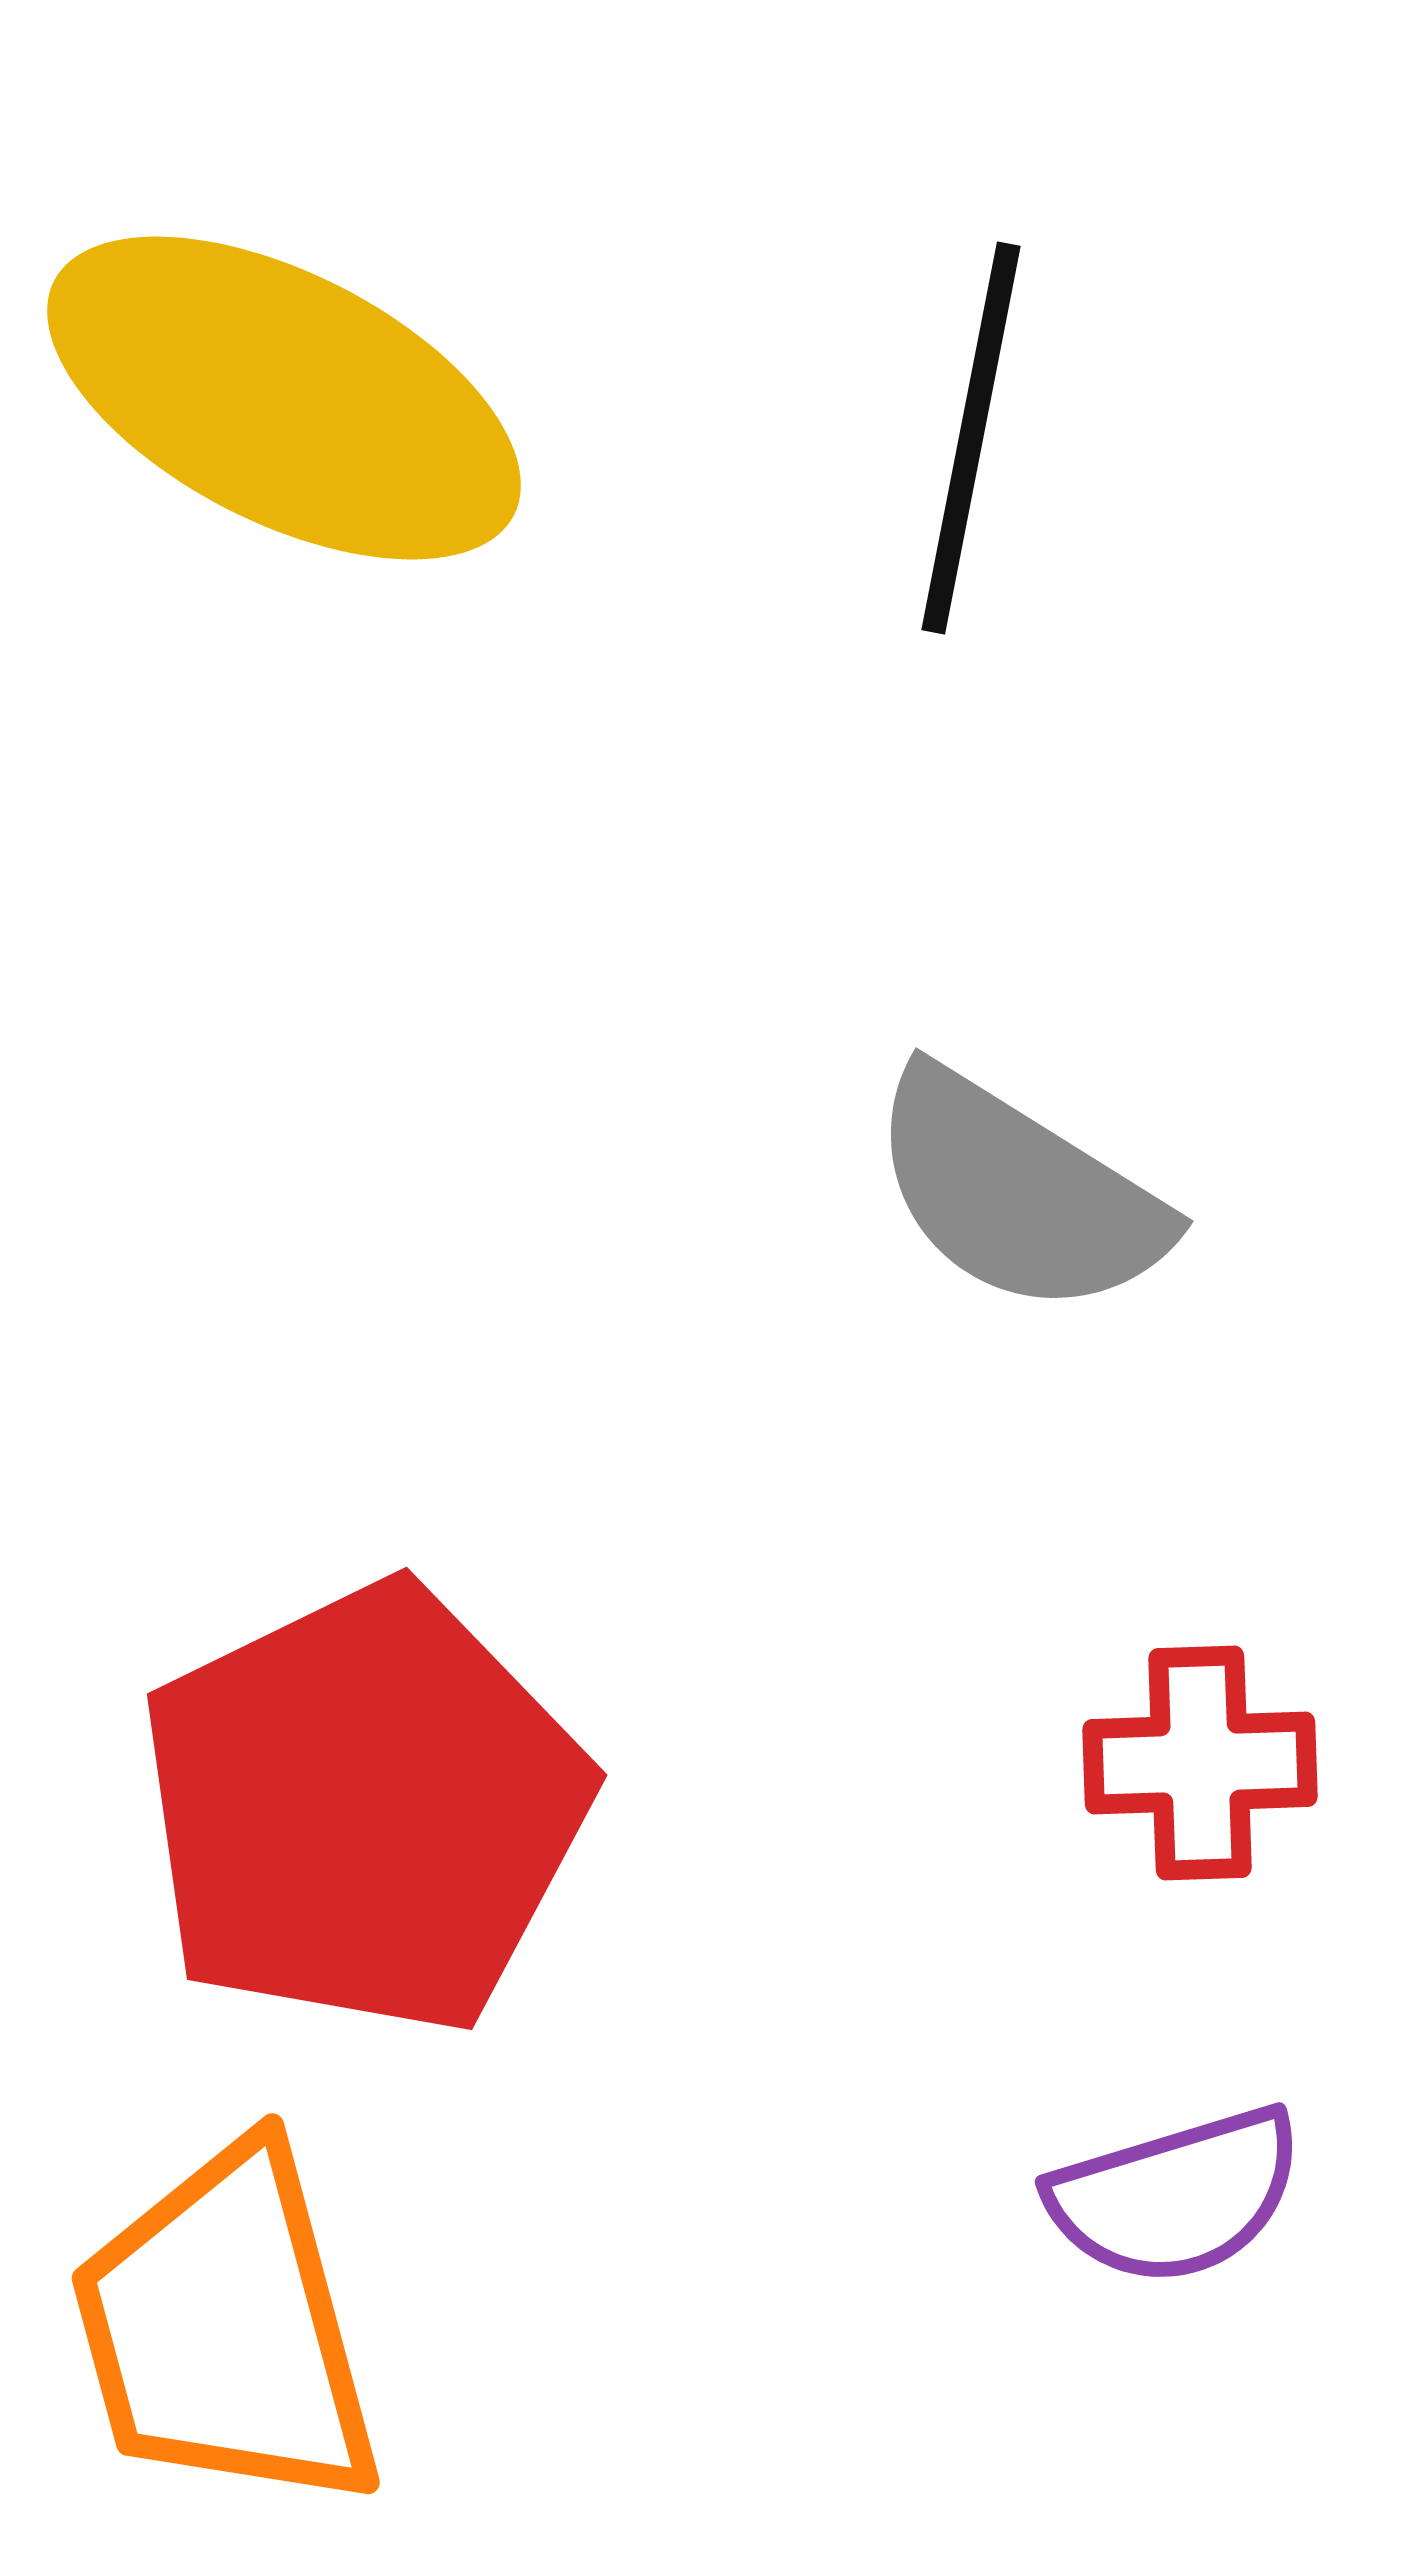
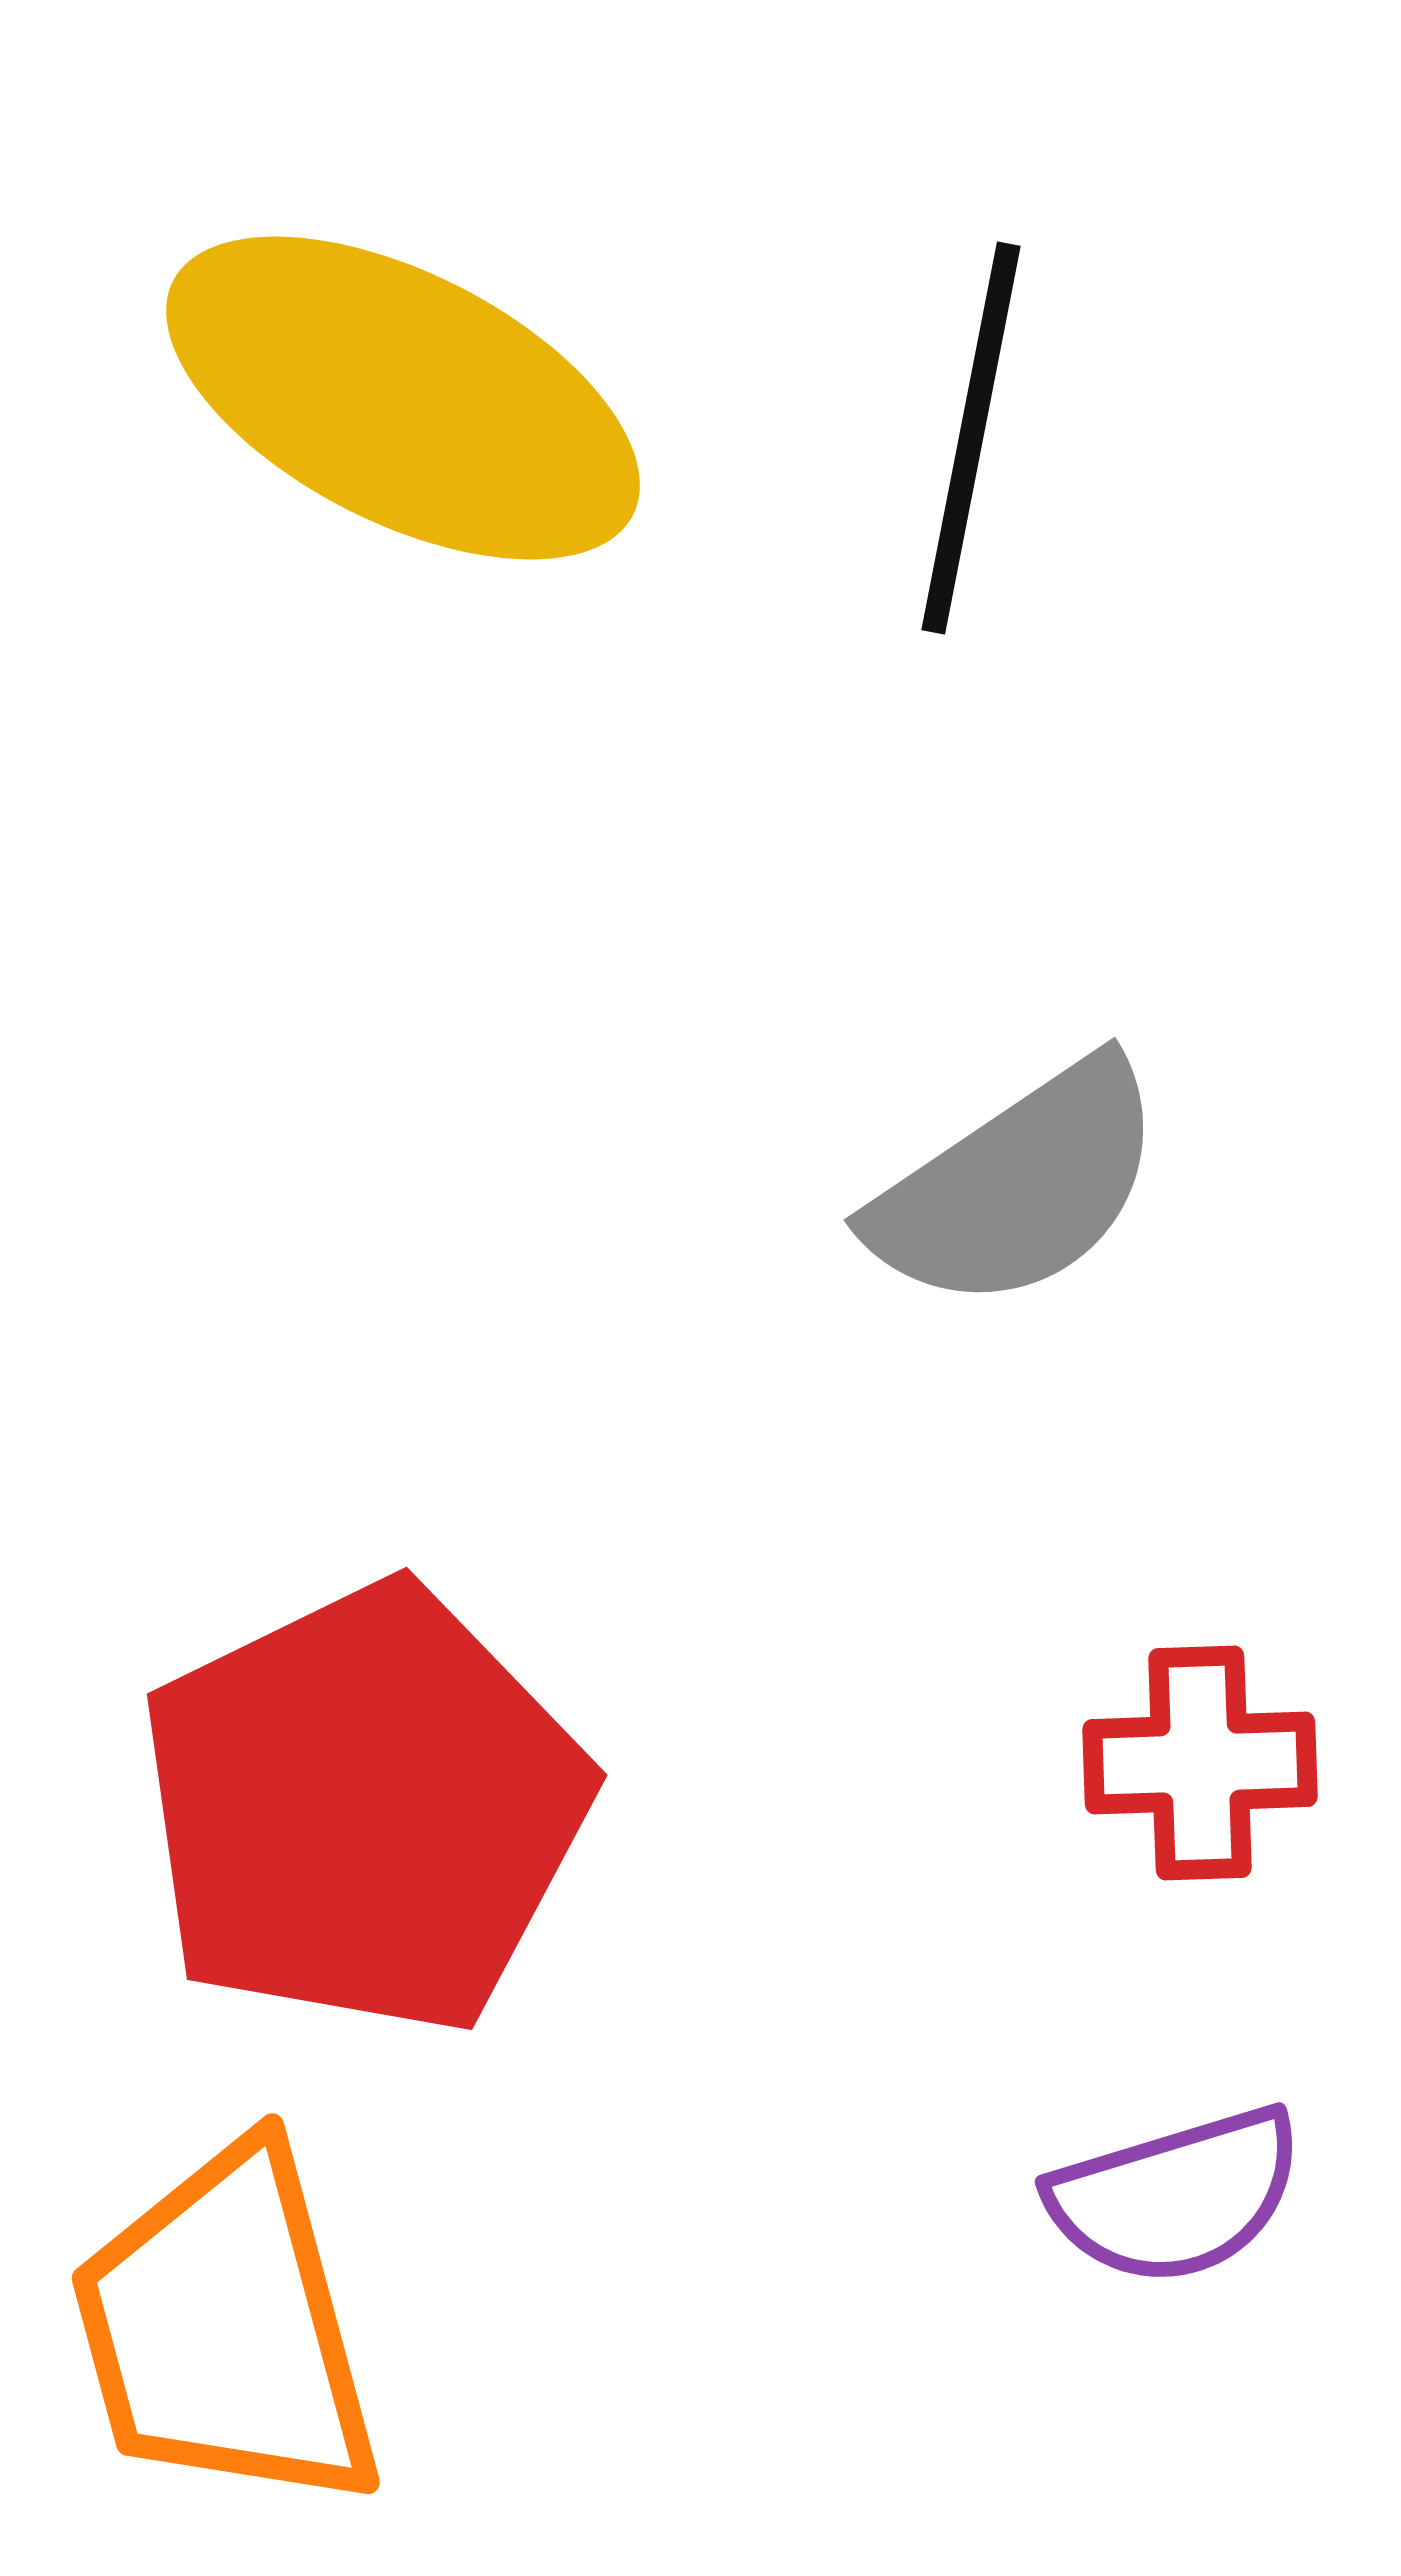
yellow ellipse: moved 119 px right
gray semicircle: moved 7 px up; rotated 66 degrees counterclockwise
